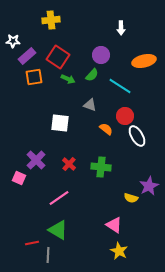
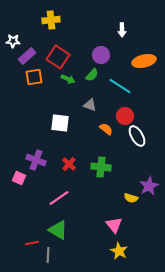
white arrow: moved 1 px right, 2 px down
purple cross: rotated 24 degrees counterclockwise
pink triangle: rotated 18 degrees clockwise
